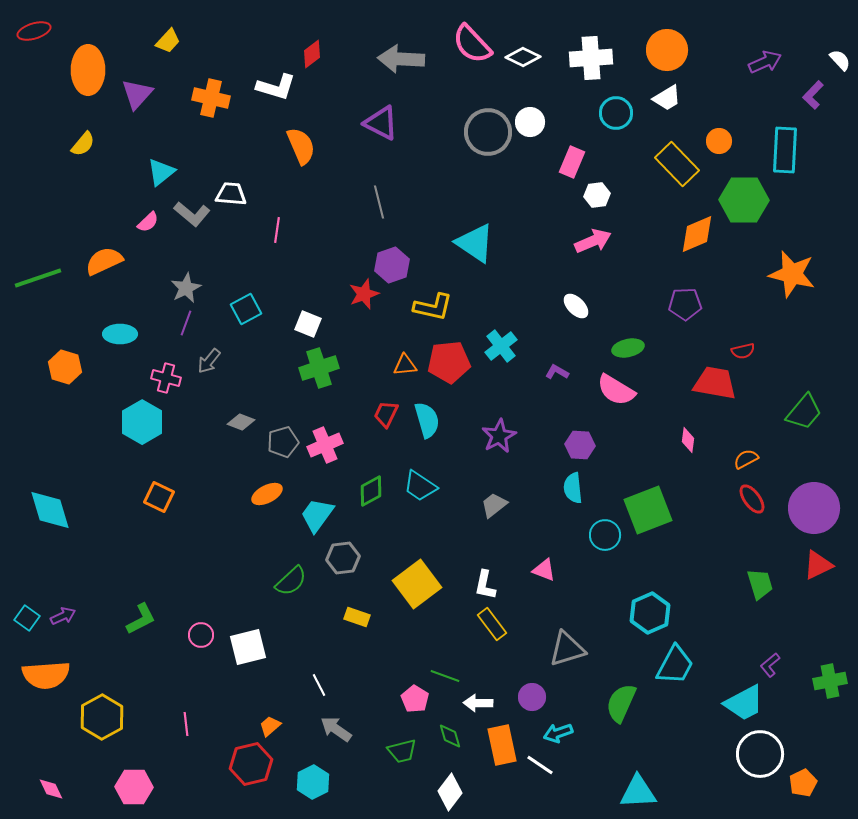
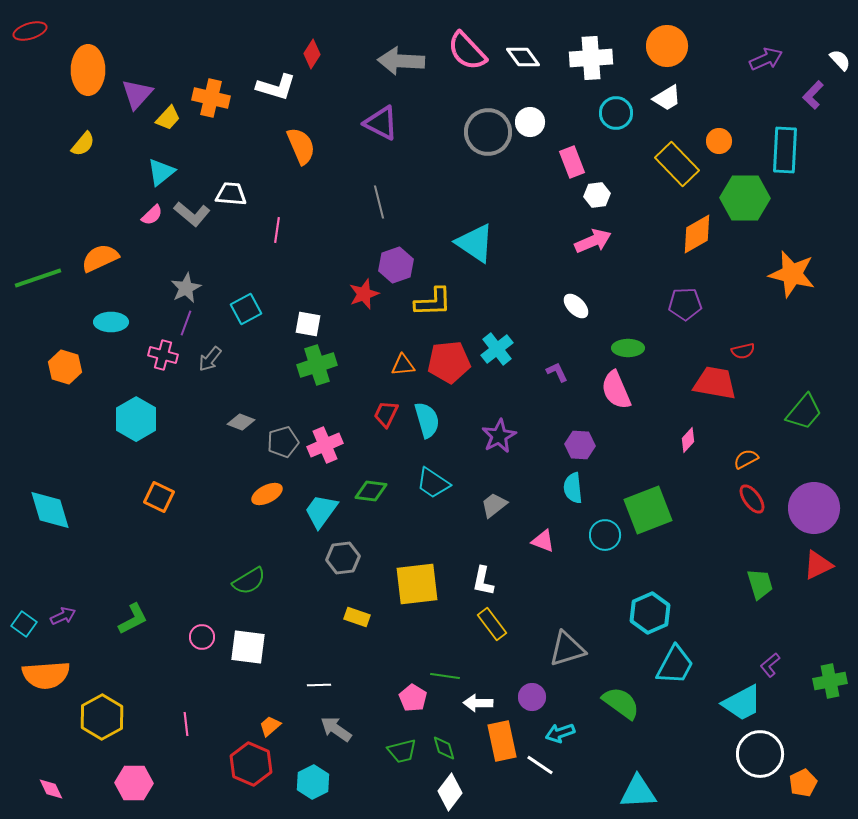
red ellipse at (34, 31): moved 4 px left
yellow trapezoid at (168, 41): moved 77 px down
pink semicircle at (472, 44): moved 5 px left, 7 px down
orange circle at (667, 50): moved 4 px up
red diamond at (312, 54): rotated 20 degrees counterclockwise
white diamond at (523, 57): rotated 28 degrees clockwise
gray arrow at (401, 59): moved 2 px down
purple arrow at (765, 62): moved 1 px right, 3 px up
pink rectangle at (572, 162): rotated 44 degrees counterclockwise
green hexagon at (744, 200): moved 1 px right, 2 px up
pink semicircle at (148, 222): moved 4 px right, 7 px up
orange diamond at (697, 234): rotated 6 degrees counterclockwise
orange semicircle at (104, 261): moved 4 px left, 3 px up
purple hexagon at (392, 265): moved 4 px right
yellow L-shape at (433, 307): moved 5 px up; rotated 15 degrees counterclockwise
white square at (308, 324): rotated 12 degrees counterclockwise
cyan ellipse at (120, 334): moved 9 px left, 12 px up
cyan cross at (501, 346): moved 4 px left, 3 px down
green ellipse at (628, 348): rotated 12 degrees clockwise
gray arrow at (209, 361): moved 1 px right, 2 px up
orange triangle at (405, 365): moved 2 px left
green cross at (319, 368): moved 2 px left, 3 px up
purple L-shape at (557, 372): rotated 35 degrees clockwise
pink cross at (166, 378): moved 3 px left, 23 px up
pink semicircle at (616, 390): rotated 36 degrees clockwise
cyan hexagon at (142, 422): moved 6 px left, 3 px up
pink diamond at (688, 440): rotated 35 degrees clockwise
cyan trapezoid at (420, 486): moved 13 px right, 3 px up
green diamond at (371, 491): rotated 36 degrees clockwise
cyan trapezoid at (317, 515): moved 4 px right, 4 px up
pink triangle at (544, 570): moved 1 px left, 29 px up
green semicircle at (291, 581): moved 42 px left; rotated 12 degrees clockwise
yellow square at (417, 584): rotated 30 degrees clockwise
white L-shape at (485, 585): moved 2 px left, 4 px up
cyan square at (27, 618): moved 3 px left, 6 px down
green L-shape at (141, 619): moved 8 px left
pink circle at (201, 635): moved 1 px right, 2 px down
white square at (248, 647): rotated 21 degrees clockwise
green line at (445, 676): rotated 12 degrees counterclockwise
white line at (319, 685): rotated 65 degrees counterclockwise
pink pentagon at (415, 699): moved 2 px left, 1 px up
green semicircle at (621, 703): rotated 102 degrees clockwise
cyan trapezoid at (744, 703): moved 2 px left
cyan arrow at (558, 733): moved 2 px right
green diamond at (450, 736): moved 6 px left, 12 px down
orange rectangle at (502, 745): moved 4 px up
red hexagon at (251, 764): rotated 24 degrees counterclockwise
pink hexagon at (134, 787): moved 4 px up
